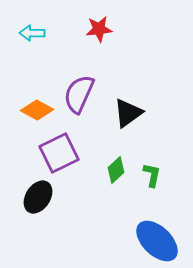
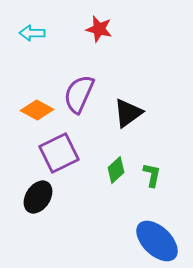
red star: rotated 20 degrees clockwise
